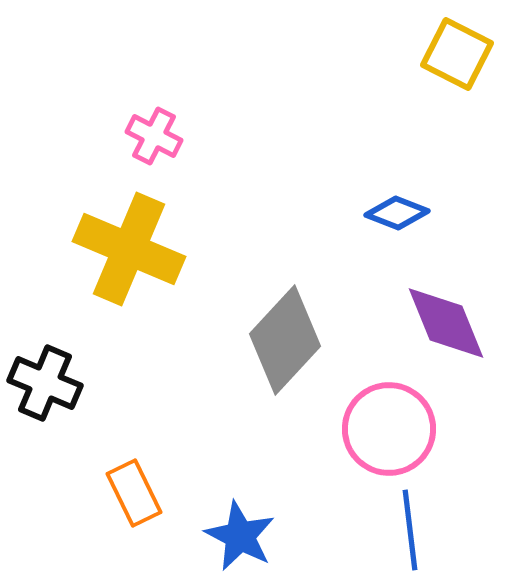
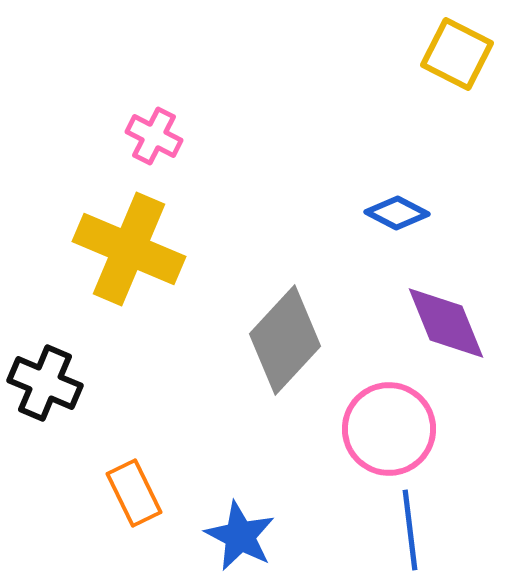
blue diamond: rotated 6 degrees clockwise
